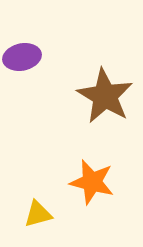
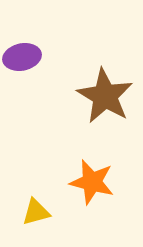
yellow triangle: moved 2 px left, 2 px up
